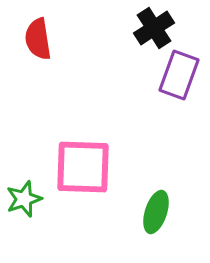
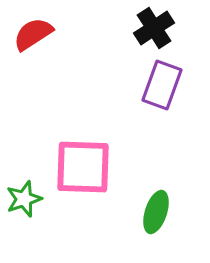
red semicircle: moved 5 px left, 5 px up; rotated 66 degrees clockwise
purple rectangle: moved 17 px left, 10 px down
